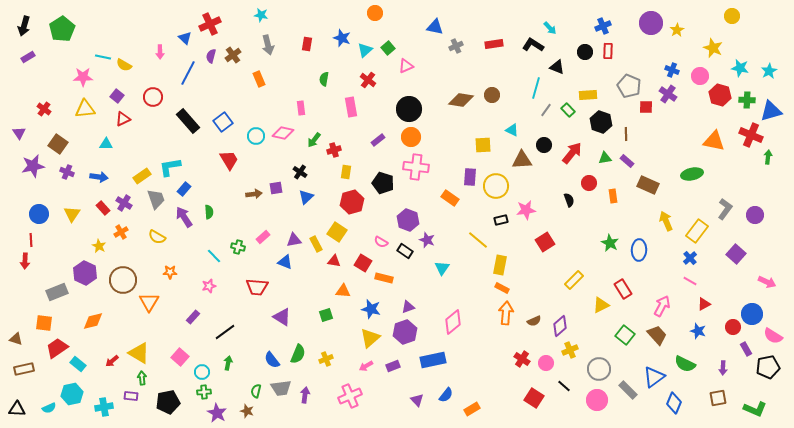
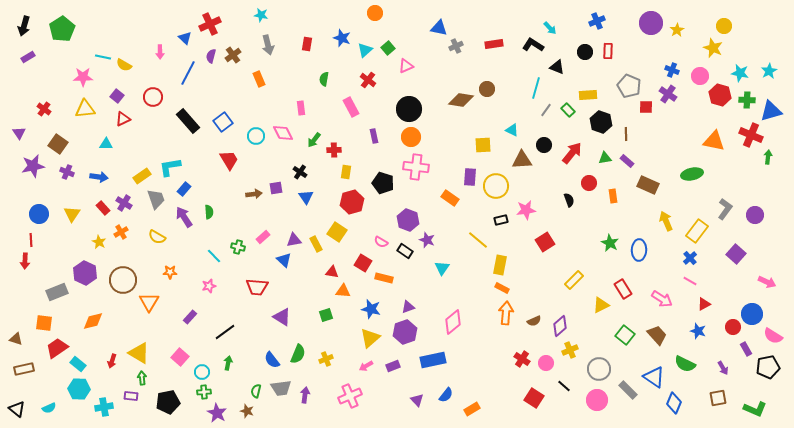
yellow circle at (732, 16): moved 8 px left, 10 px down
blue cross at (603, 26): moved 6 px left, 5 px up
blue triangle at (435, 27): moved 4 px right, 1 px down
cyan star at (740, 68): moved 5 px down
brown circle at (492, 95): moved 5 px left, 6 px up
pink rectangle at (351, 107): rotated 18 degrees counterclockwise
pink diamond at (283, 133): rotated 50 degrees clockwise
purple rectangle at (378, 140): moved 4 px left, 4 px up; rotated 64 degrees counterclockwise
red cross at (334, 150): rotated 16 degrees clockwise
blue triangle at (306, 197): rotated 21 degrees counterclockwise
yellow star at (99, 246): moved 4 px up
red triangle at (334, 261): moved 2 px left, 11 px down
blue triangle at (285, 262): moved 1 px left, 2 px up; rotated 21 degrees clockwise
pink arrow at (662, 306): moved 7 px up; rotated 95 degrees clockwise
purple rectangle at (193, 317): moved 3 px left
red arrow at (112, 361): rotated 32 degrees counterclockwise
purple arrow at (723, 368): rotated 32 degrees counterclockwise
blue triangle at (654, 377): rotated 50 degrees counterclockwise
cyan hexagon at (72, 394): moved 7 px right, 5 px up; rotated 15 degrees clockwise
black triangle at (17, 409): rotated 36 degrees clockwise
